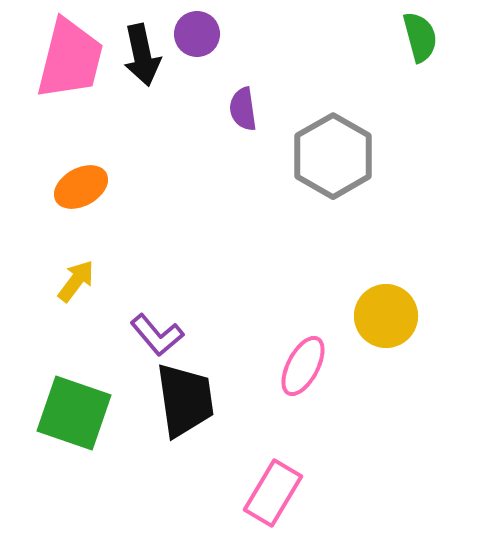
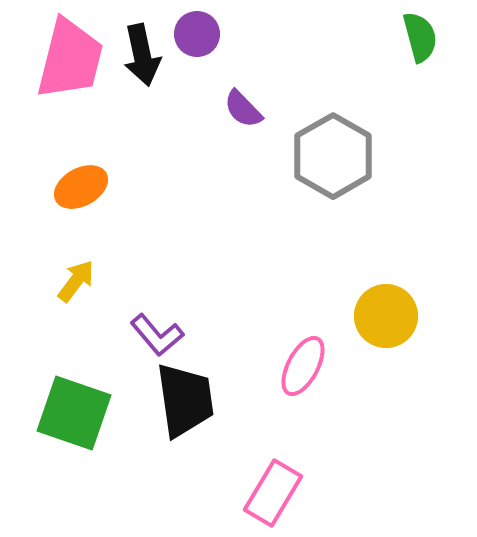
purple semicircle: rotated 36 degrees counterclockwise
